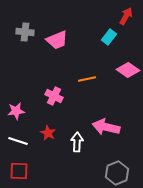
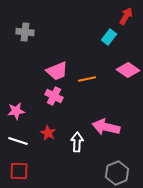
pink trapezoid: moved 31 px down
